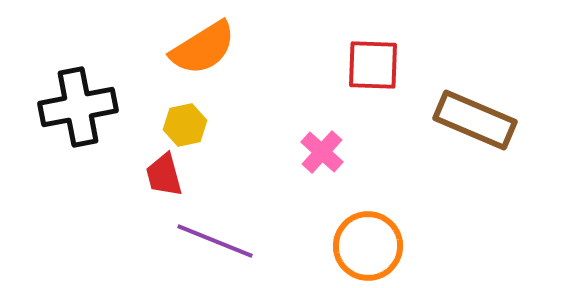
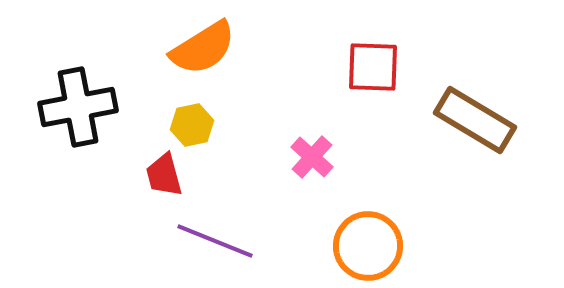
red square: moved 2 px down
brown rectangle: rotated 8 degrees clockwise
yellow hexagon: moved 7 px right
pink cross: moved 10 px left, 5 px down
